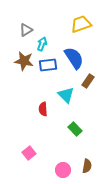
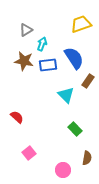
red semicircle: moved 26 px left, 8 px down; rotated 136 degrees clockwise
brown semicircle: moved 8 px up
